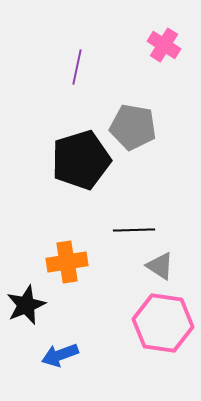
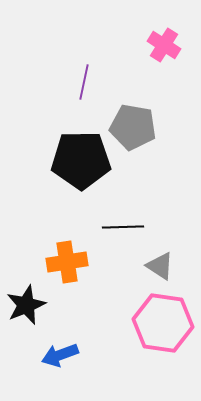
purple line: moved 7 px right, 15 px down
black pentagon: rotated 16 degrees clockwise
black line: moved 11 px left, 3 px up
